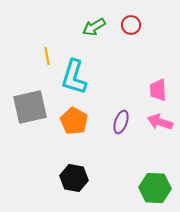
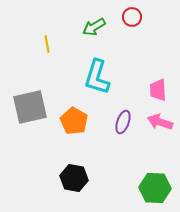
red circle: moved 1 px right, 8 px up
yellow line: moved 12 px up
cyan L-shape: moved 23 px right
purple ellipse: moved 2 px right
